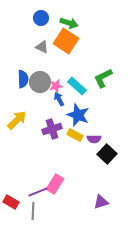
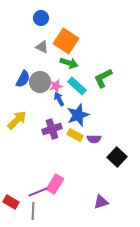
green arrow: moved 40 px down
blue semicircle: rotated 30 degrees clockwise
blue star: rotated 30 degrees clockwise
black square: moved 10 px right, 3 px down
